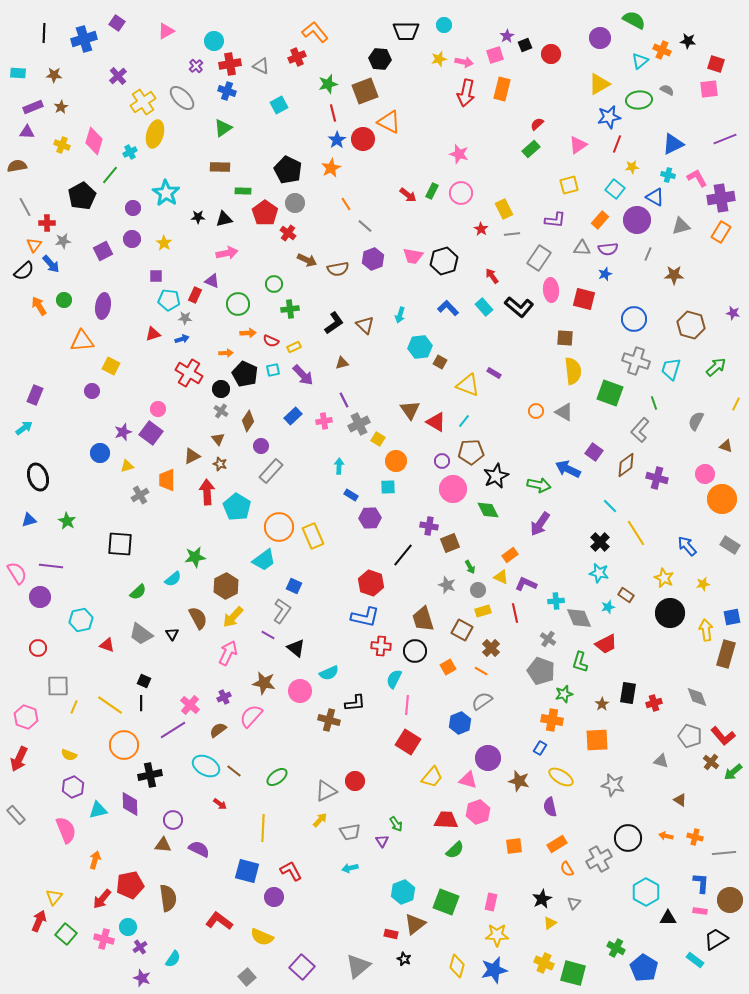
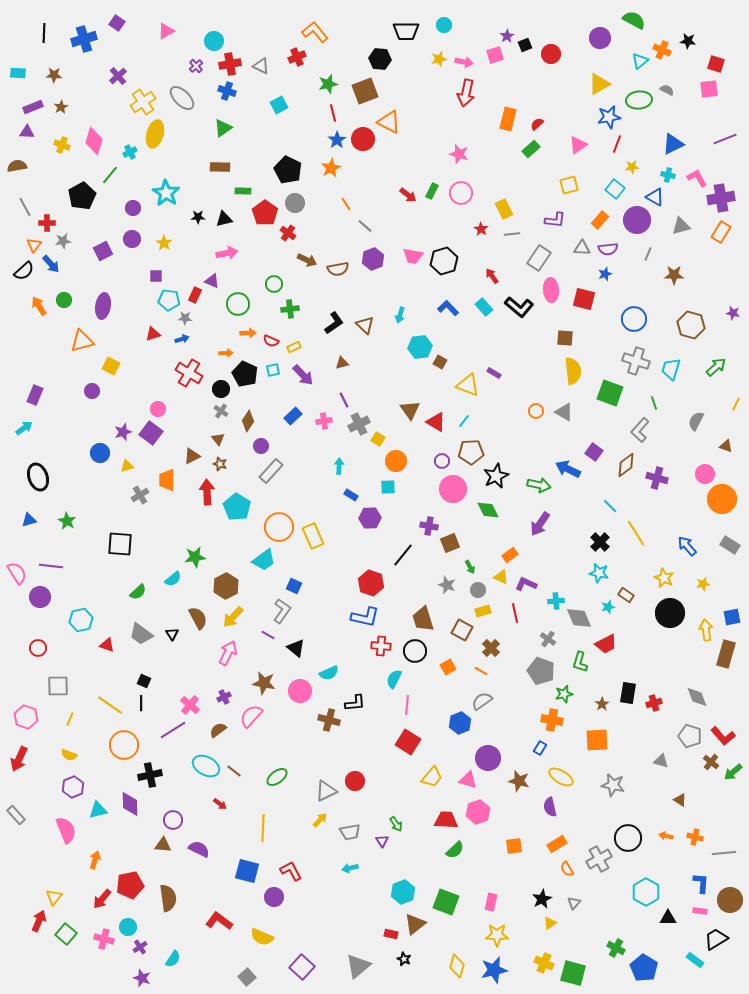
orange rectangle at (502, 89): moved 6 px right, 30 px down
orange triangle at (82, 341): rotated 10 degrees counterclockwise
yellow line at (74, 707): moved 4 px left, 12 px down
